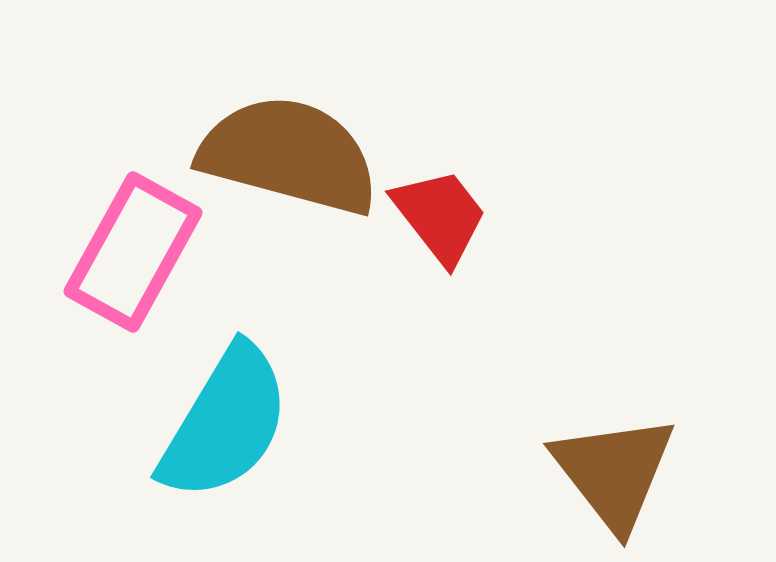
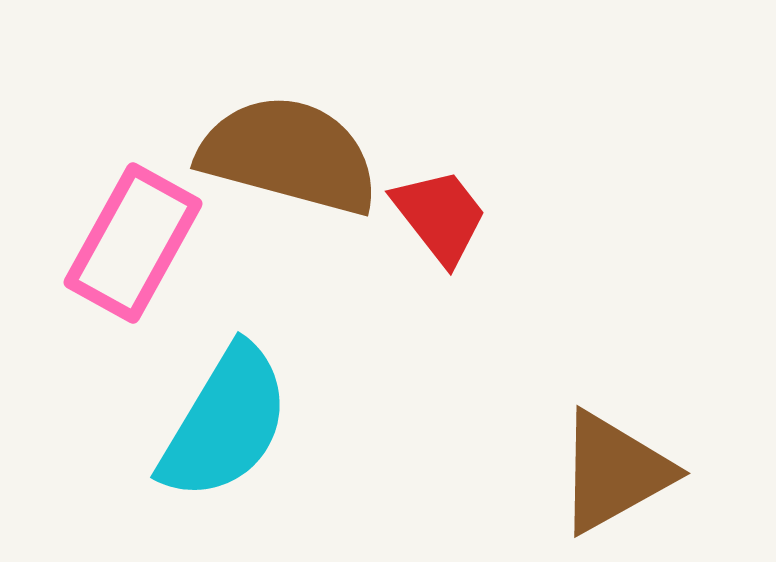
pink rectangle: moved 9 px up
brown triangle: rotated 39 degrees clockwise
